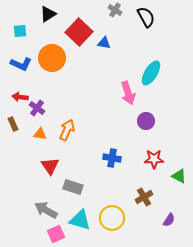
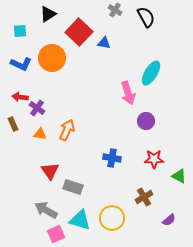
red triangle: moved 5 px down
purple semicircle: rotated 16 degrees clockwise
